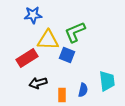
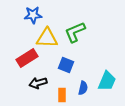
yellow triangle: moved 1 px left, 2 px up
blue square: moved 1 px left, 10 px down
cyan trapezoid: rotated 30 degrees clockwise
blue semicircle: moved 2 px up
